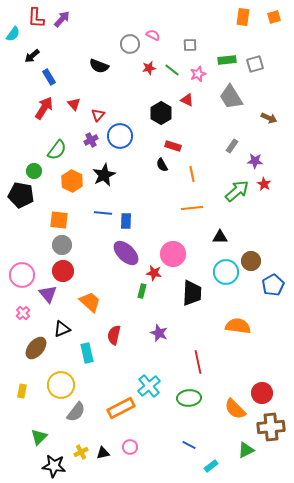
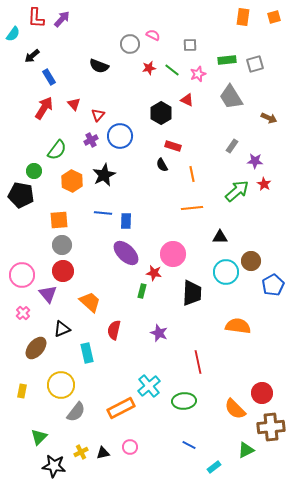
orange square at (59, 220): rotated 12 degrees counterclockwise
red semicircle at (114, 335): moved 5 px up
green ellipse at (189, 398): moved 5 px left, 3 px down
cyan rectangle at (211, 466): moved 3 px right, 1 px down
